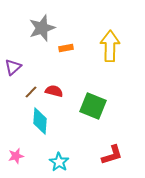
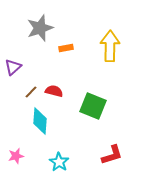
gray star: moved 2 px left
